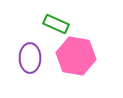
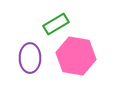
green rectangle: rotated 55 degrees counterclockwise
